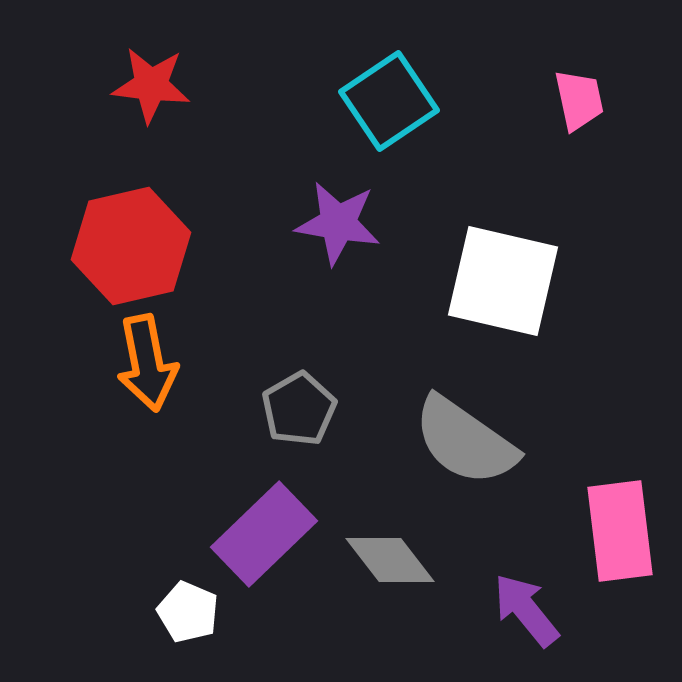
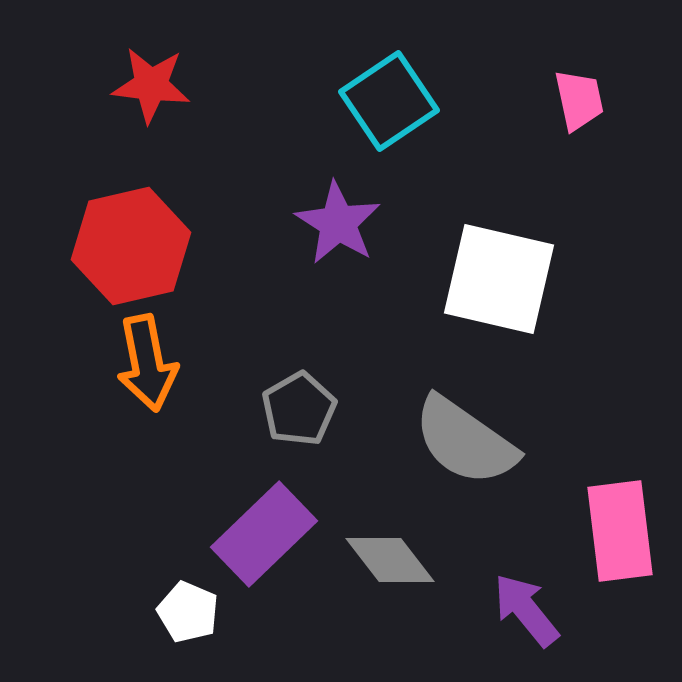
purple star: rotated 22 degrees clockwise
white square: moved 4 px left, 2 px up
